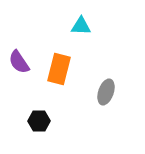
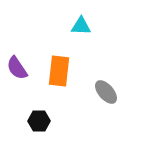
purple semicircle: moved 2 px left, 6 px down
orange rectangle: moved 2 px down; rotated 8 degrees counterclockwise
gray ellipse: rotated 60 degrees counterclockwise
